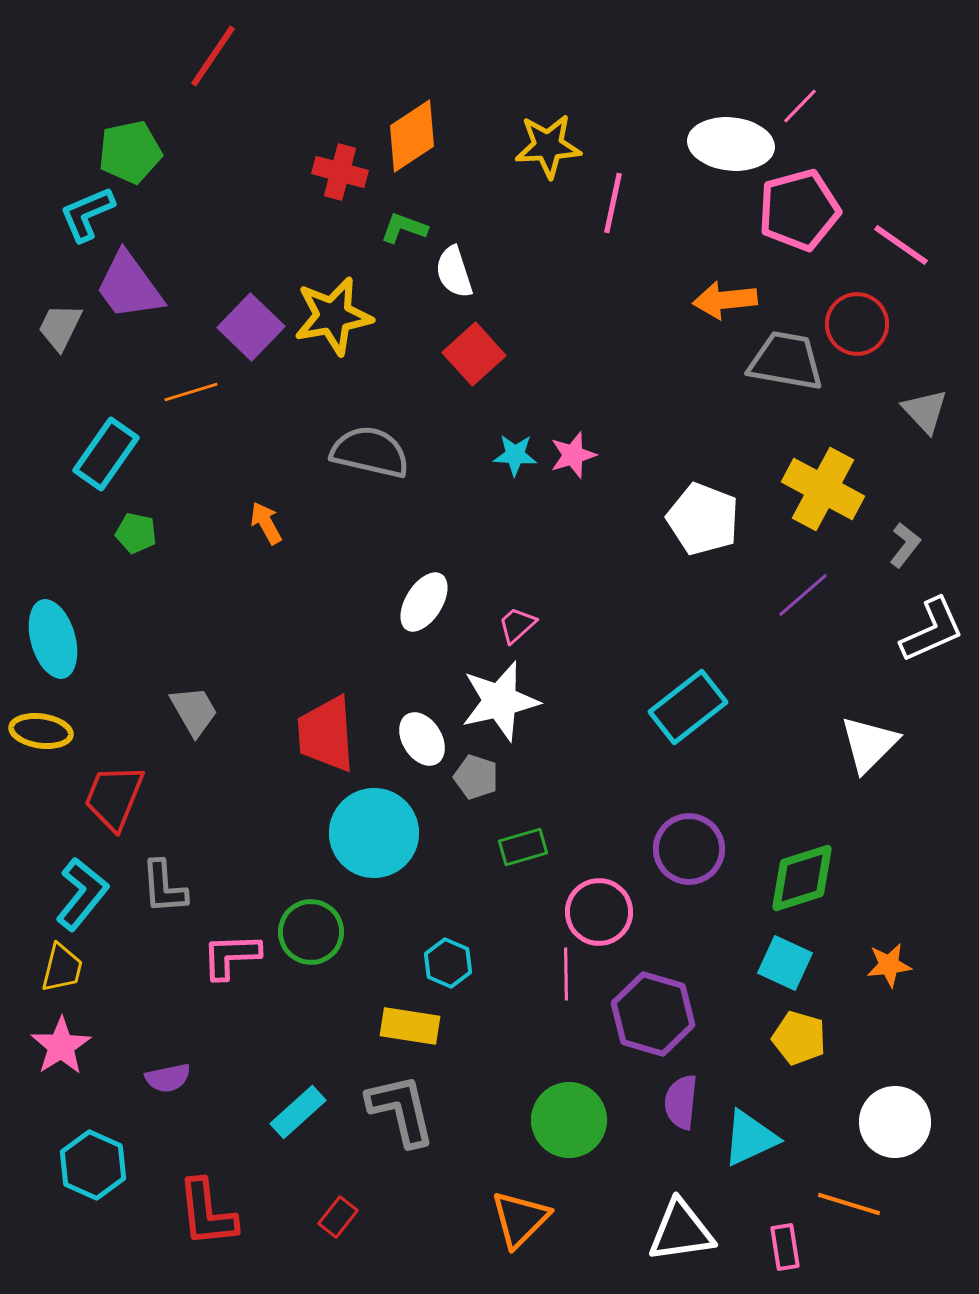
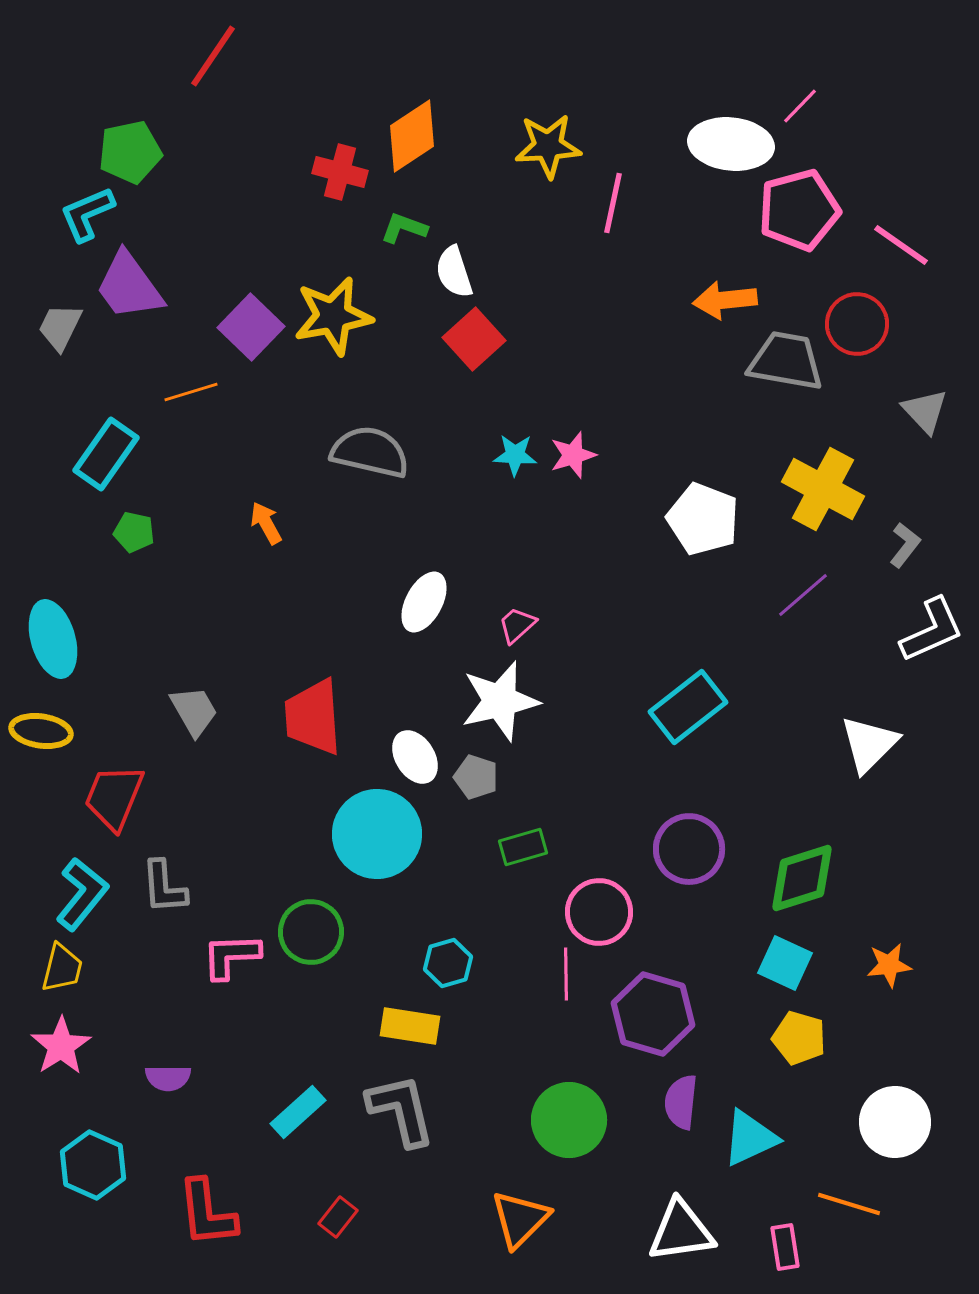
red square at (474, 354): moved 15 px up
green pentagon at (136, 533): moved 2 px left, 1 px up
white ellipse at (424, 602): rotated 4 degrees counterclockwise
red trapezoid at (326, 734): moved 13 px left, 17 px up
white ellipse at (422, 739): moved 7 px left, 18 px down
cyan circle at (374, 833): moved 3 px right, 1 px down
cyan hexagon at (448, 963): rotated 21 degrees clockwise
purple semicircle at (168, 1078): rotated 12 degrees clockwise
